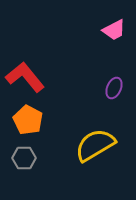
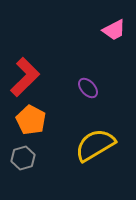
red L-shape: rotated 84 degrees clockwise
purple ellipse: moved 26 px left; rotated 65 degrees counterclockwise
orange pentagon: moved 3 px right
gray hexagon: moved 1 px left; rotated 15 degrees counterclockwise
